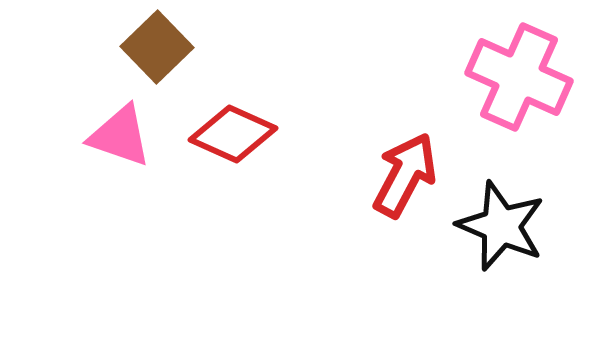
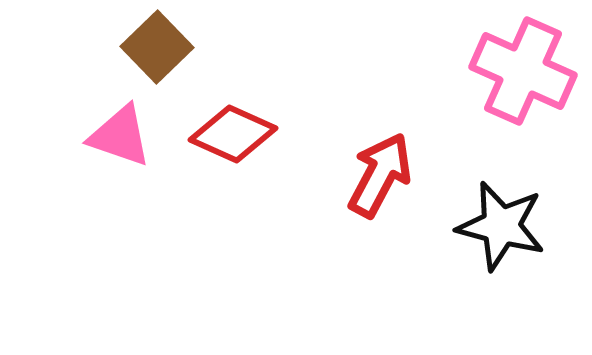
pink cross: moved 4 px right, 6 px up
red arrow: moved 25 px left
black star: rotated 8 degrees counterclockwise
